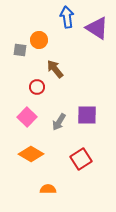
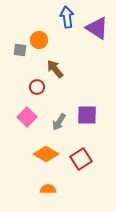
orange diamond: moved 15 px right
